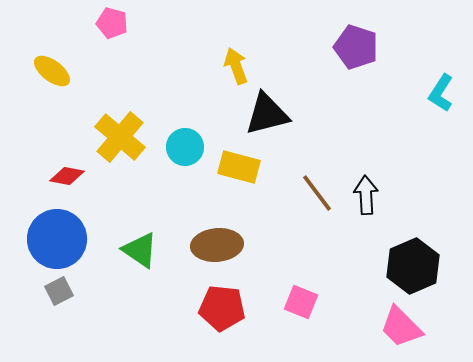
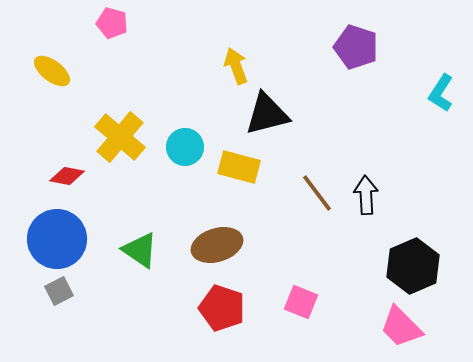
brown ellipse: rotated 12 degrees counterclockwise
red pentagon: rotated 12 degrees clockwise
